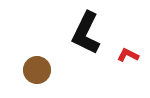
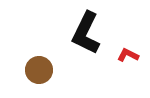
brown circle: moved 2 px right
